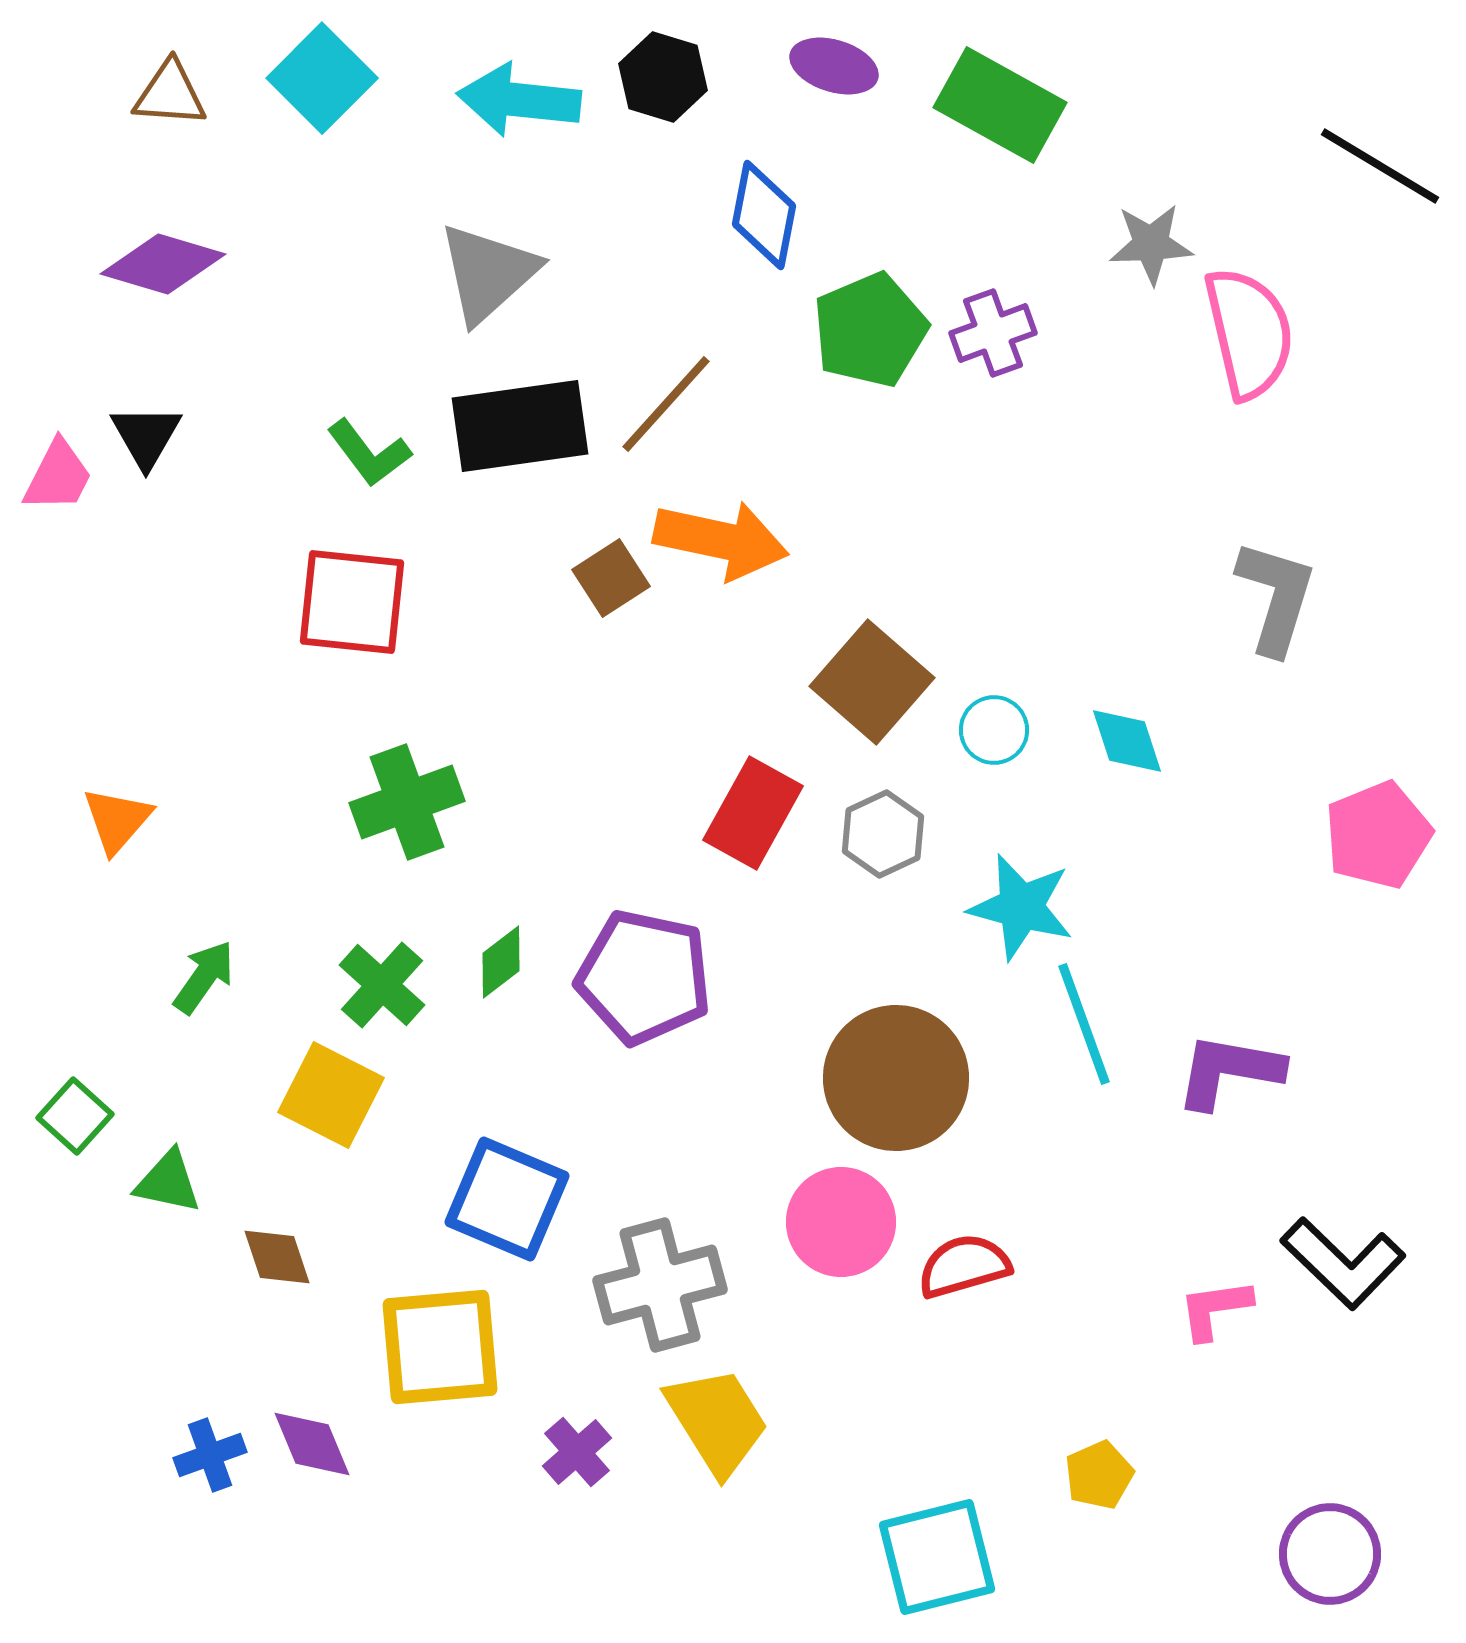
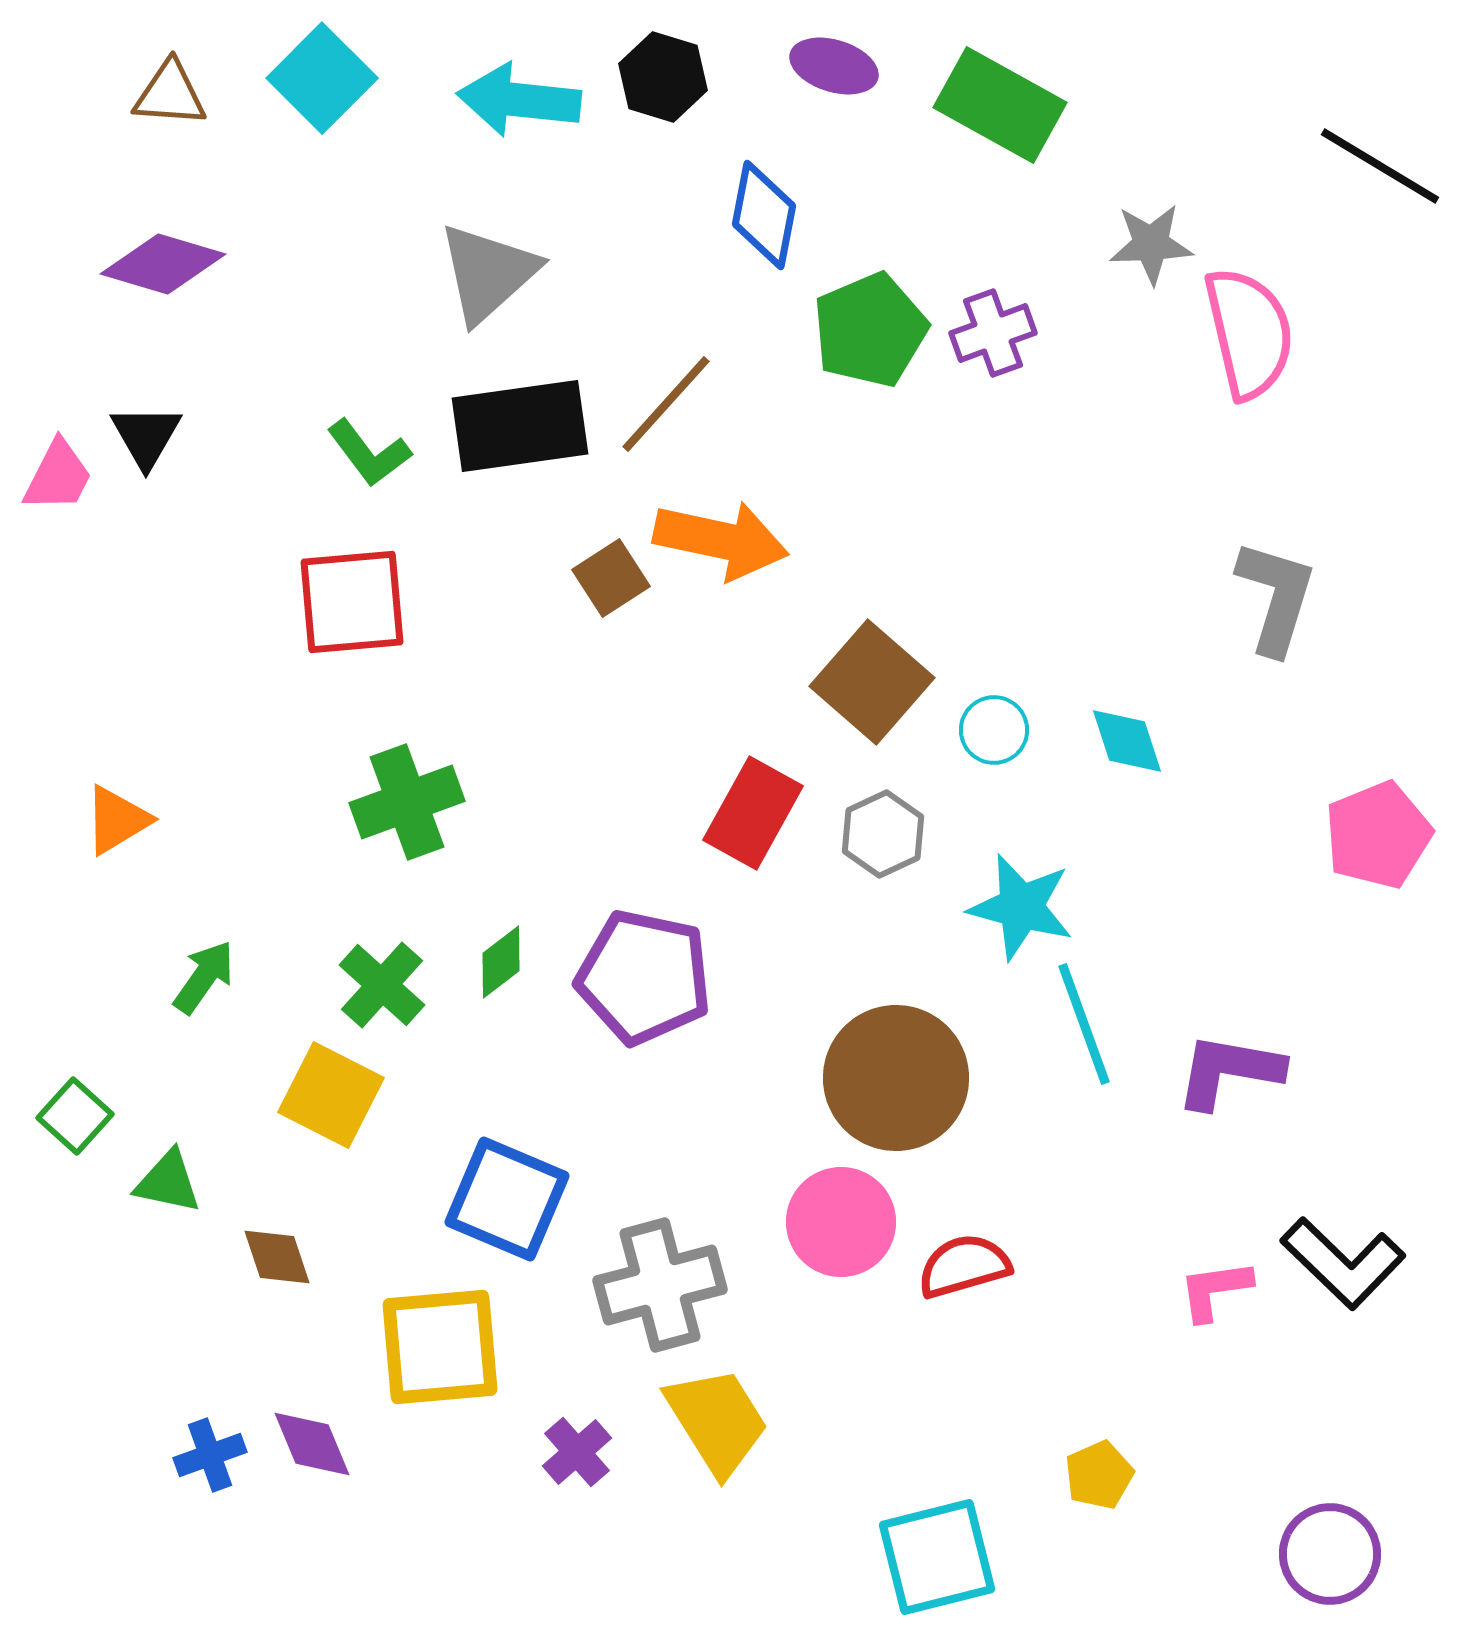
red square at (352, 602): rotated 11 degrees counterclockwise
orange triangle at (117, 820): rotated 18 degrees clockwise
pink L-shape at (1215, 1309): moved 19 px up
